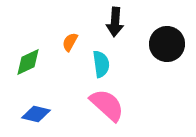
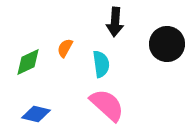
orange semicircle: moved 5 px left, 6 px down
